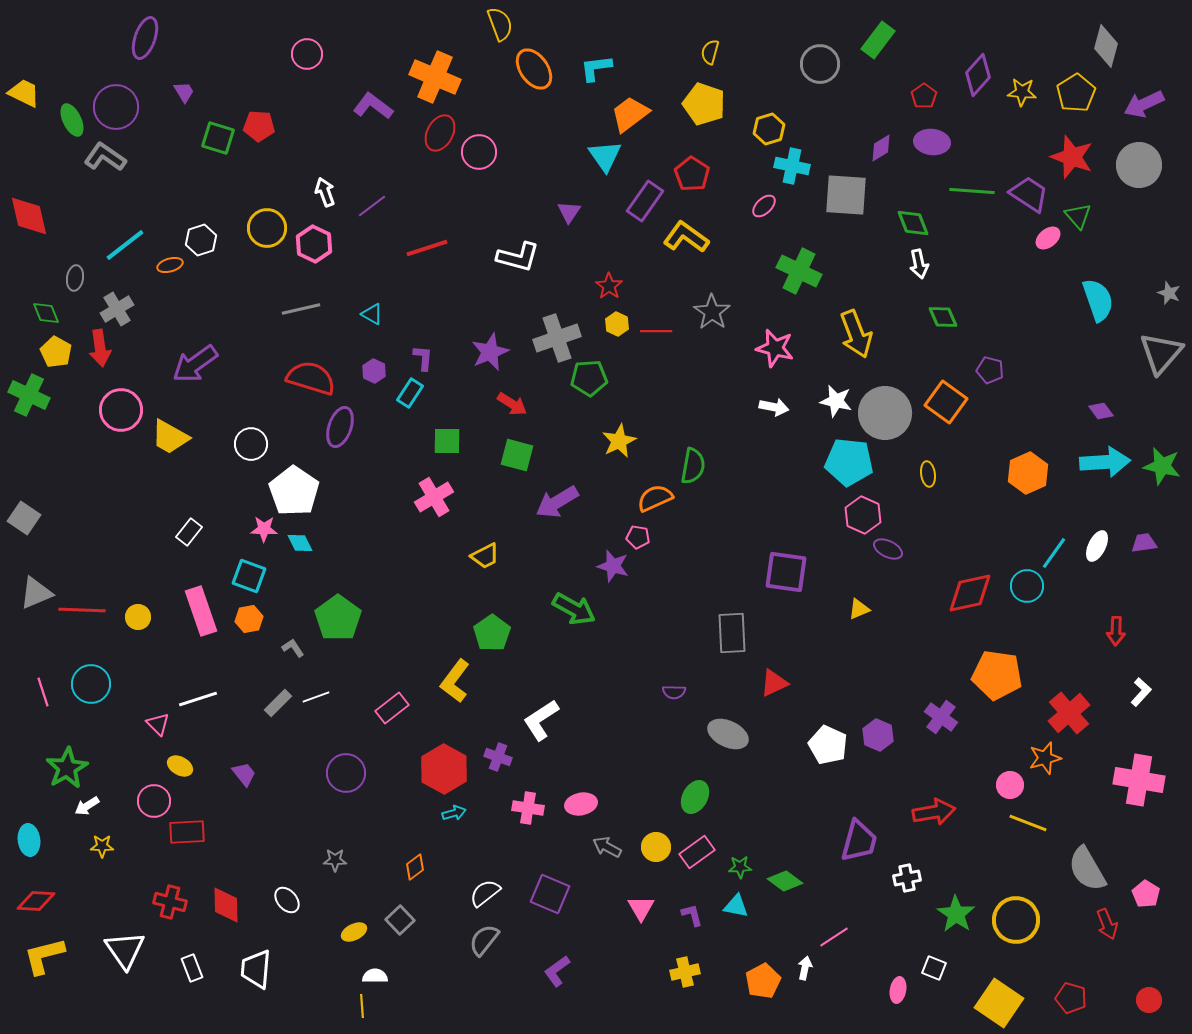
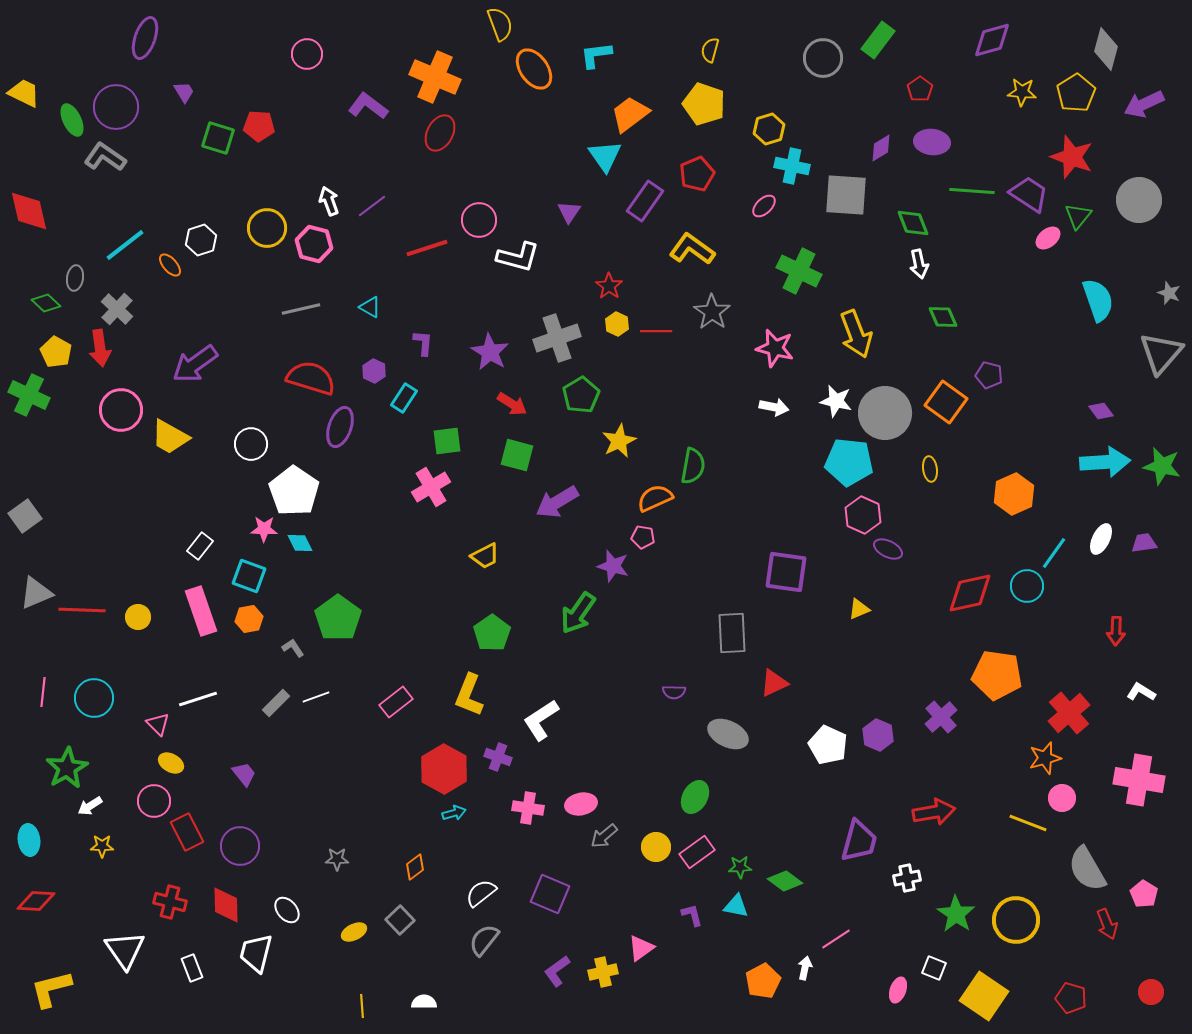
gray diamond at (1106, 46): moved 3 px down
yellow semicircle at (710, 52): moved 2 px up
gray circle at (820, 64): moved 3 px right, 6 px up
cyan L-shape at (596, 68): moved 13 px up
purple diamond at (978, 75): moved 14 px right, 35 px up; rotated 33 degrees clockwise
red pentagon at (924, 96): moved 4 px left, 7 px up
purple L-shape at (373, 106): moved 5 px left
pink circle at (479, 152): moved 68 px down
gray circle at (1139, 165): moved 35 px down
red pentagon at (692, 174): moved 5 px right; rotated 16 degrees clockwise
white arrow at (325, 192): moved 4 px right, 9 px down
red diamond at (29, 216): moved 5 px up
green triangle at (1078, 216): rotated 20 degrees clockwise
yellow L-shape at (686, 237): moved 6 px right, 12 px down
pink hexagon at (314, 244): rotated 12 degrees counterclockwise
orange ellipse at (170, 265): rotated 65 degrees clockwise
gray cross at (117, 309): rotated 16 degrees counterclockwise
green diamond at (46, 313): moved 10 px up; rotated 24 degrees counterclockwise
cyan triangle at (372, 314): moved 2 px left, 7 px up
purple star at (490, 352): rotated 18 degrees counterclockwise
purple L-shape at (423, 358): moved 15 px up
purple pentagon at (990, 370): moved 1 px left, 5 px down
green pentagon at (589, 378): moved 8 px left, 17 px down; rotated 27 degrees counterclockwise
cyan rectangle at (410, 393): moved 6 px left, 5 px down
green square at (447, 441): rotated 8 degrees counterclockwise
orange hexagon at (1028, 473): moved 14 px left, 21 px down
yellow ellipse at (928, 474): moved 2 px right, 5 px up
pink cross at (434, 497): moved 3 px left, 10 px up
gray square at (24, 518): moved 1 px right, 2 px up; rotated 20 degrees clockwise
white rectangle at (189, 532): moved 11 px right, 14 px down
pink pentagon at (638, 537): moved 5 px right
white ellipse at (1097, 546): moved 4 px right, 7 px up
green arrow at (574, 609): moved 4 px right, 4 px down; rotated 96 degrees clockwise
yellow L-shape at (455, 681): moved 14 px right, 14 px down; rotated 15 degrees counterclockwise
cyan circle at (91, 684): moved 3 px right, 14 px down
pink line at (43, 692): rotated 24 degrees clockwise
white L-shape at (1141, 692): rotated 100 degrees counterclockwise
gray rectangle at (278, 703): moved 2 px left
pink rectangle at (392, 708): moved 4 px right, 6 px up
purple cross at (941, 717): rotated 12 degrees clockwise
yellow ellipse at (180, 766): moved 9 px left, 3 px up
purple circle at (346, 773): moved 106 px left, 73 px down
pink circle at (1010, 785): moved 52 px right, 13 px down
white arrow at (87, 806): moved 3 px right
red rectangle at (187, 832): rotated 66 degrees clockwise
gray arrow at (607, 847): moved 3 px left, 11 px up; rotated 68 degrees counterclockwise
gray star at (335, 860): moved 2 px right, 1 px up
white semicircle at (485, 893): moved 4 px left
pink pentagon at (1146, 894): moved 2 px left
white ellipse at (287, 900): moved 10 px down
pink triangle at (641, 908): moved 40 px down; rotated 24 degrees clockwise
pink line at (834, 937): moved 2 px right, 2 px down
yellow L-shape at (44, 956): moved 7 px right, 33 px down
white trapezoid at (256, 969): moved 16 px up; rotated 9 degrees clockwise
yellow cross at (685, 972): moved 82 px left
white semicircle at (375, 976): moved 49 px right, 26 px down
pink ellipse at (898, 990): rotated 10 degrees clockwise
red circle at (1149, 1000): moved 2 px right, 8 px up
yellow square at (999, 1003): moved 15 px left, 7 px up
